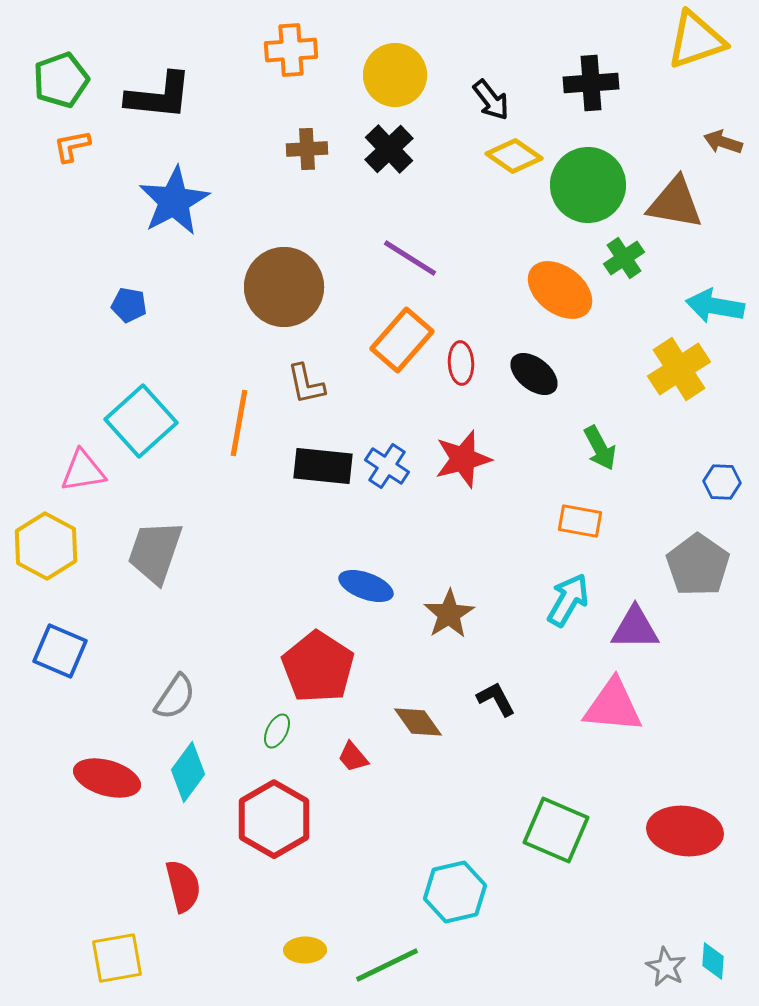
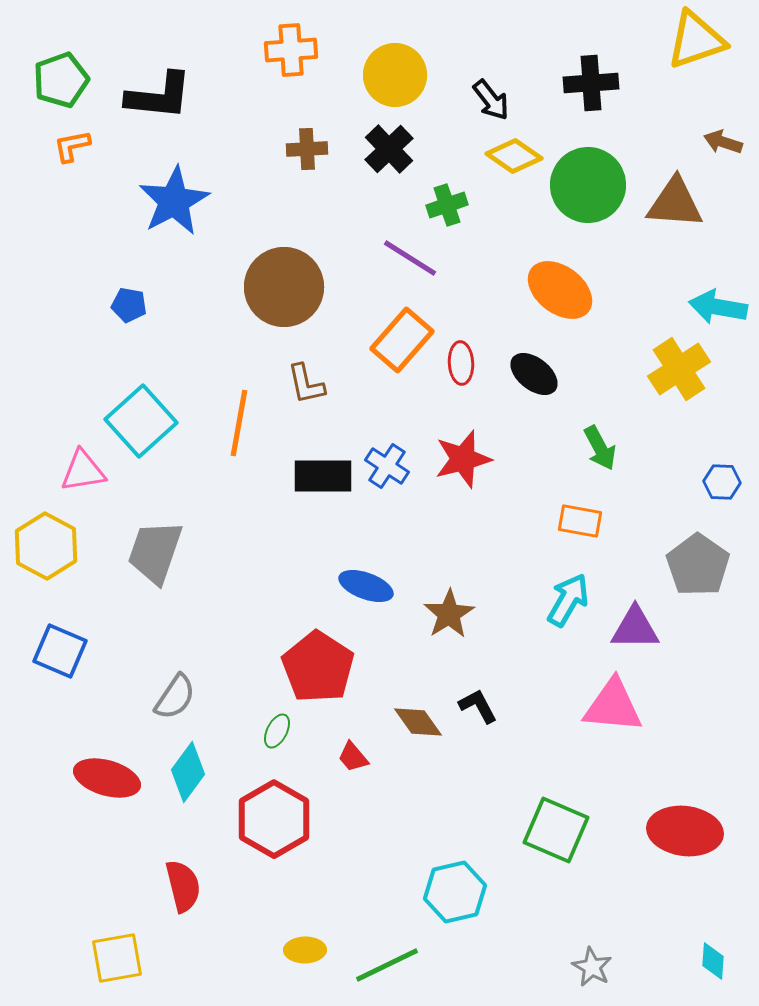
brown triangle at (675, 203): rotated 6 degrees counterclockwise
green cross at (624, 258): moved 177 px left, 53 px up; rotated 15 degrees clockwise
cyan arrow at (715, 306): moved 3 px right, 1 px down
black rectangle at (323, 466): moved 10 px down; rotated 6 degrees counterclockwise
black L-shape at (496, 699): moved 18 px left, 7 px down
gray star at (666, 967): moved 74 px left
